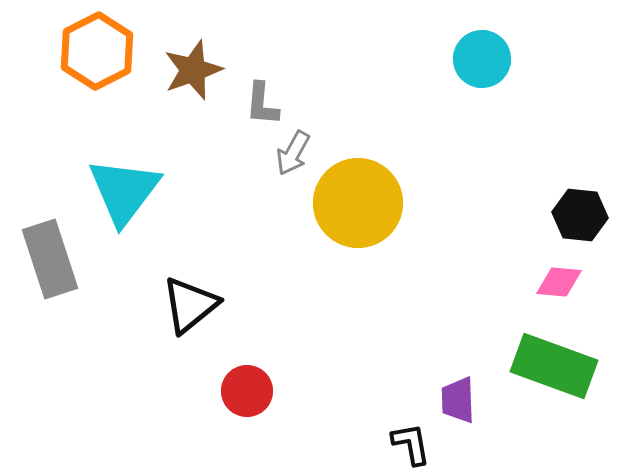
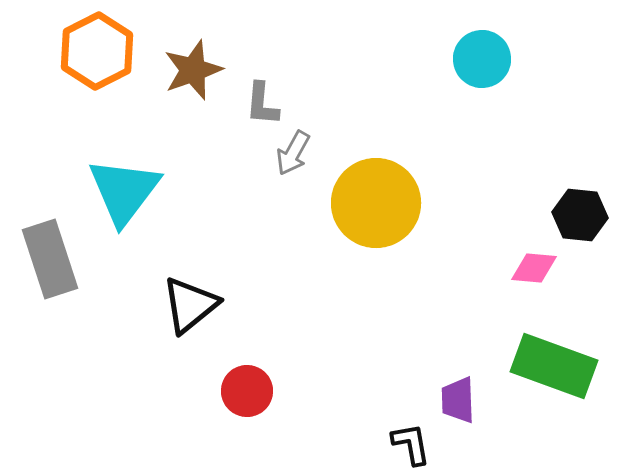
yellow circle: moved 18 px right
pink diamond: moved 25 px left, 14 px up
